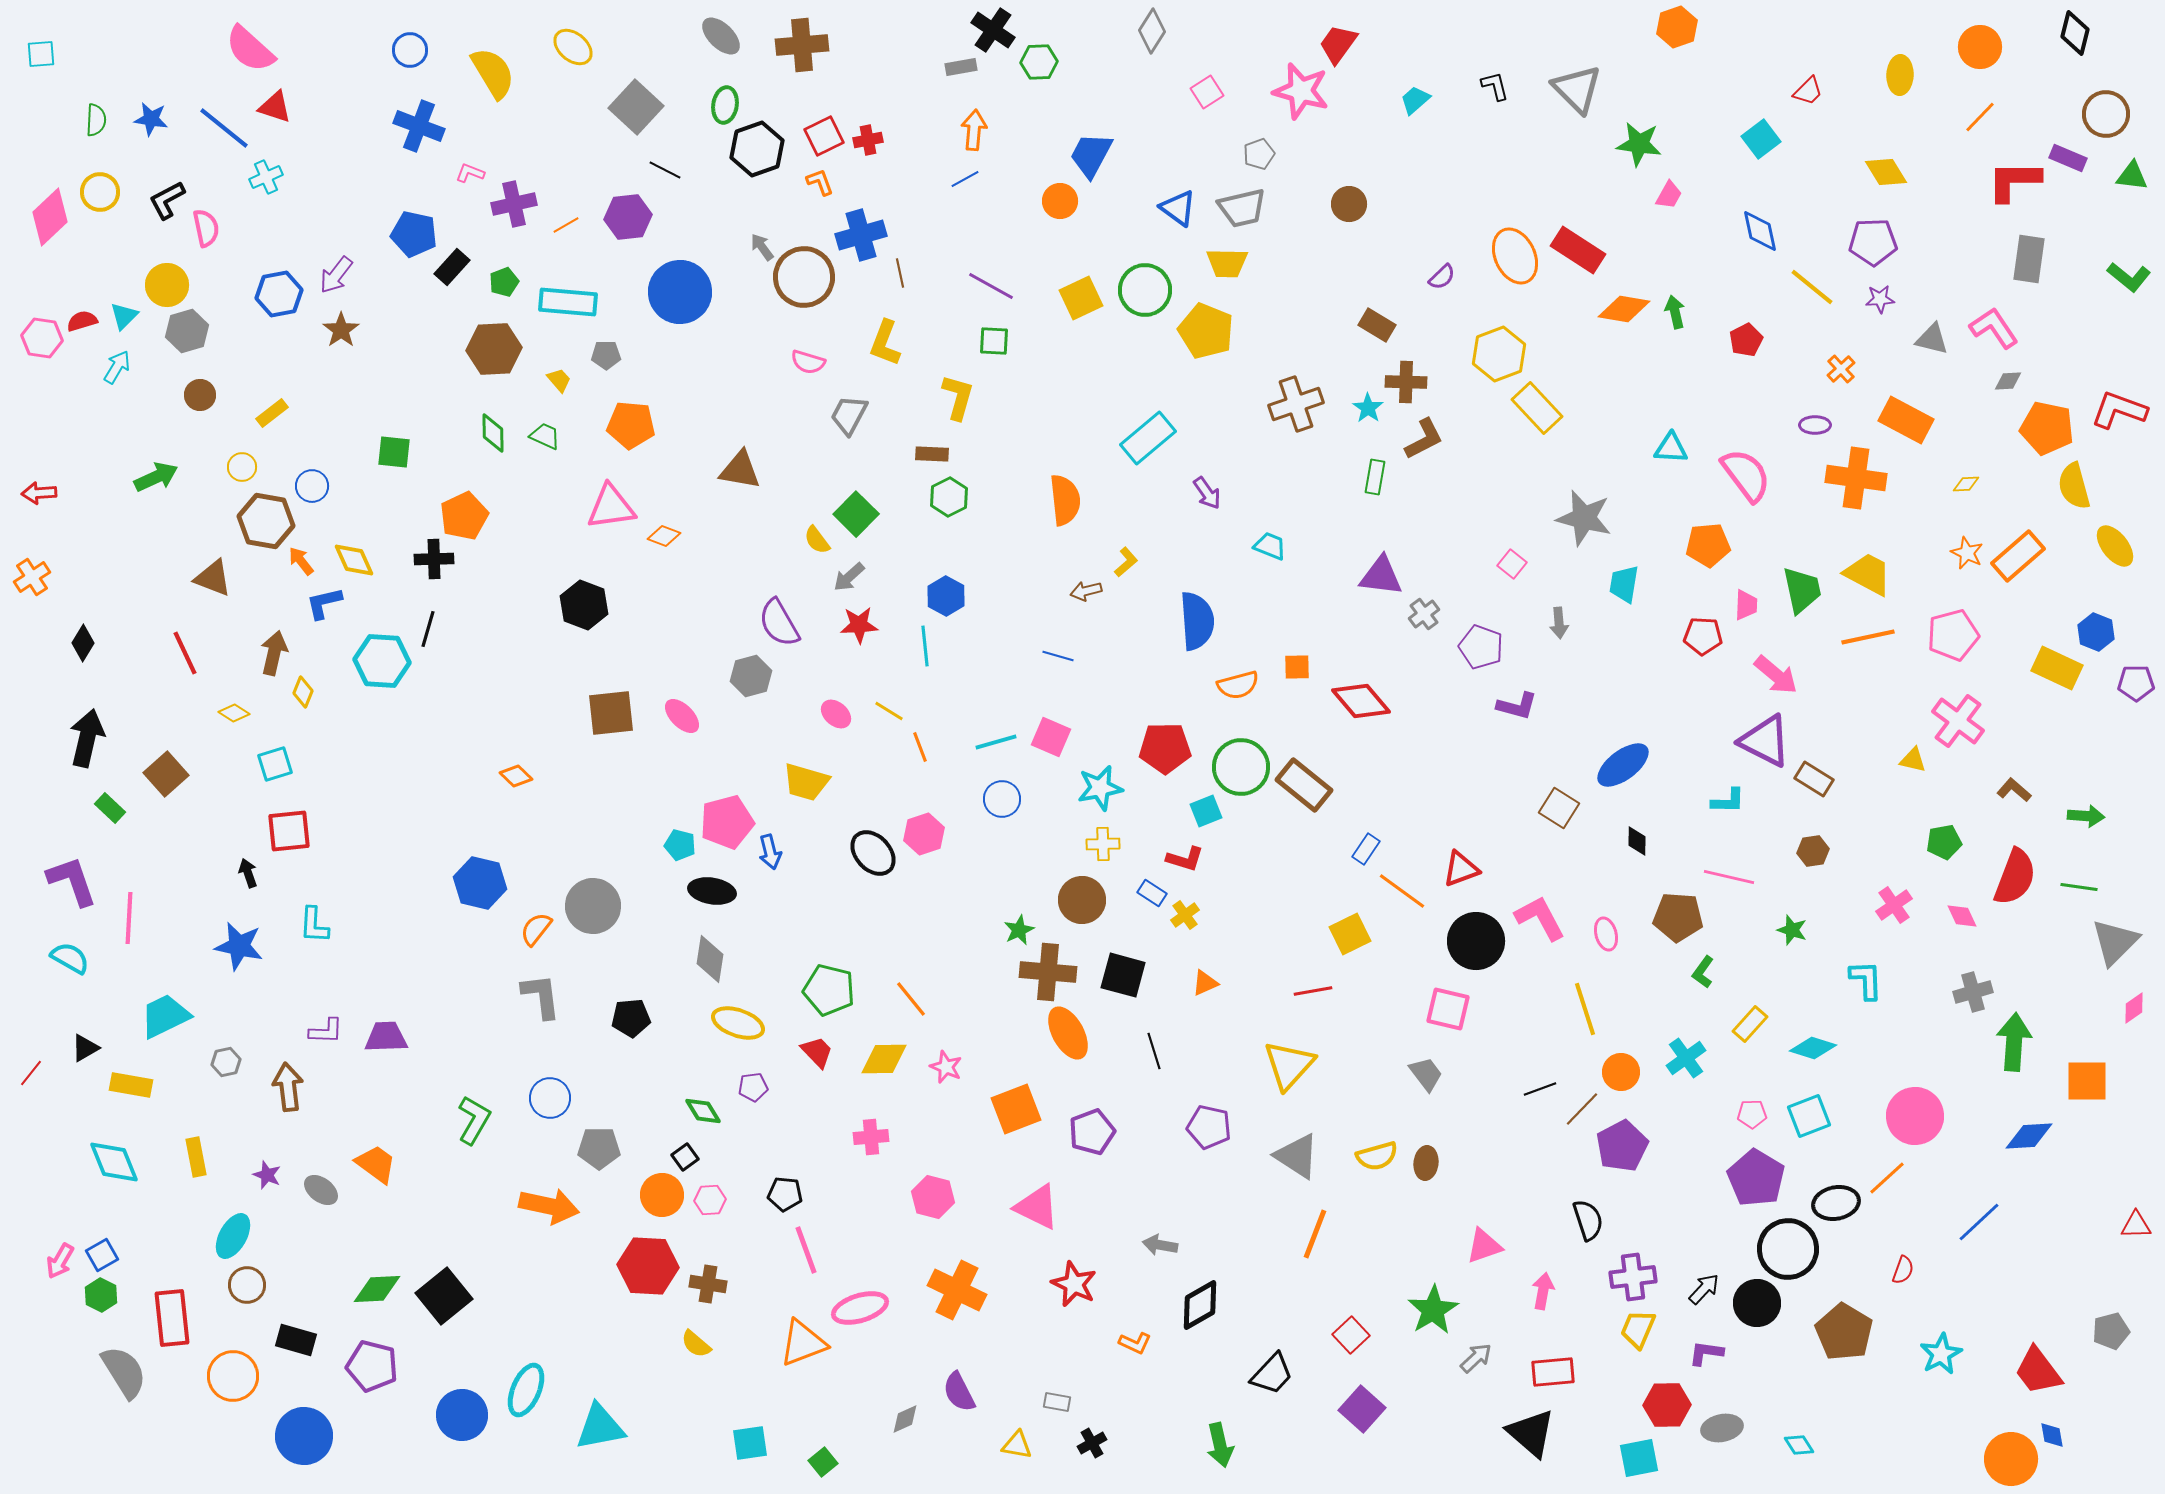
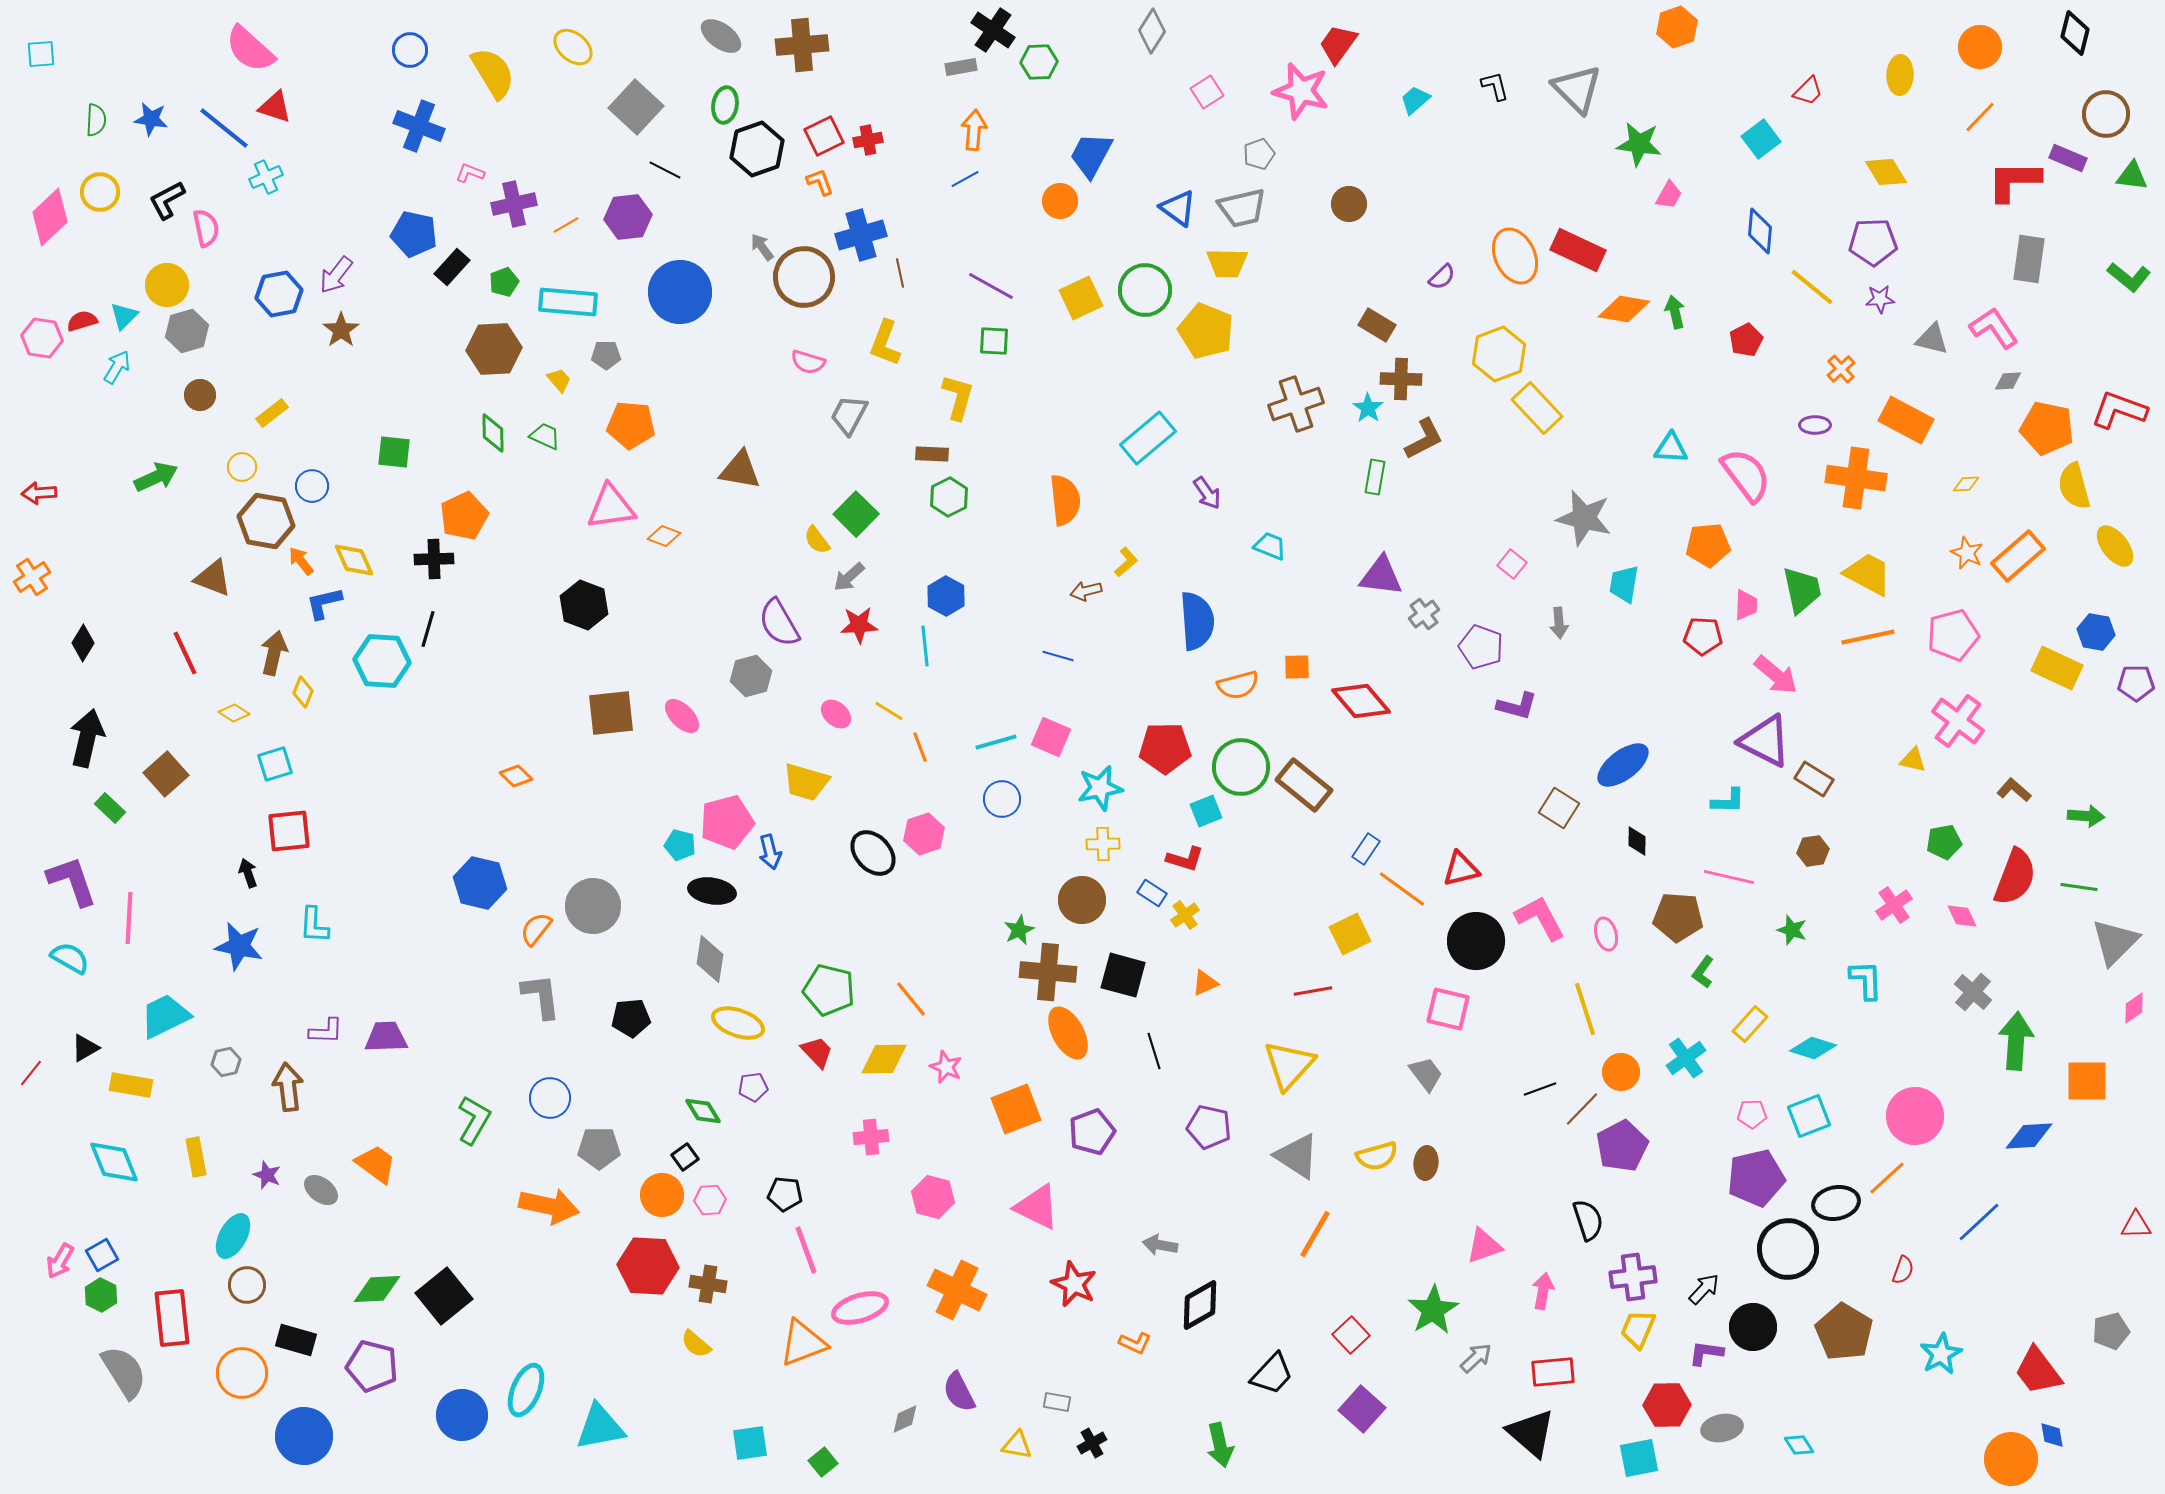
gray ellipse at (721, 36): rotated 9 degrees counterclockwise
blue diamond at (1760, 231): rotated 18 degrees clockwise
red rectangle at (1578, 250): rotated 8 degrees counterclockwise
brown cross at (1406, 382): moved 5 px left, 3 px up
blue hexagon at (2096, 632): rotated 12 degrees counterclockwise
red triangle at (1461, 869): rotated 6 degrees clockwise
orange line at (1402, 891): moved 2 px up
gray cross at (1973, 992): rotated 33 degrees counterclockwise
green arrow at (2014, 1042): moved 2 px right, 1 px up
purple pentagon at (1756, 1178): rotated 28 degrees clockwise
orange line at (1315, 1234): rotated 9 degrees clockwise
black circle at (1757, 1303): moved 4 px left, 24 px down
orange circle at (233, 1376): moved 9 px right, 3 px up
